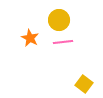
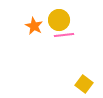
orange star: moved 4 px right, 12 px up
pink line: moved 1 px right, 7 px up
